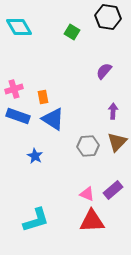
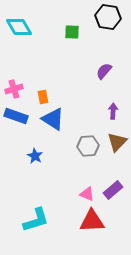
green square: rotated 28 degrees counterclockwise
blue rectangle: moved 2 px left
